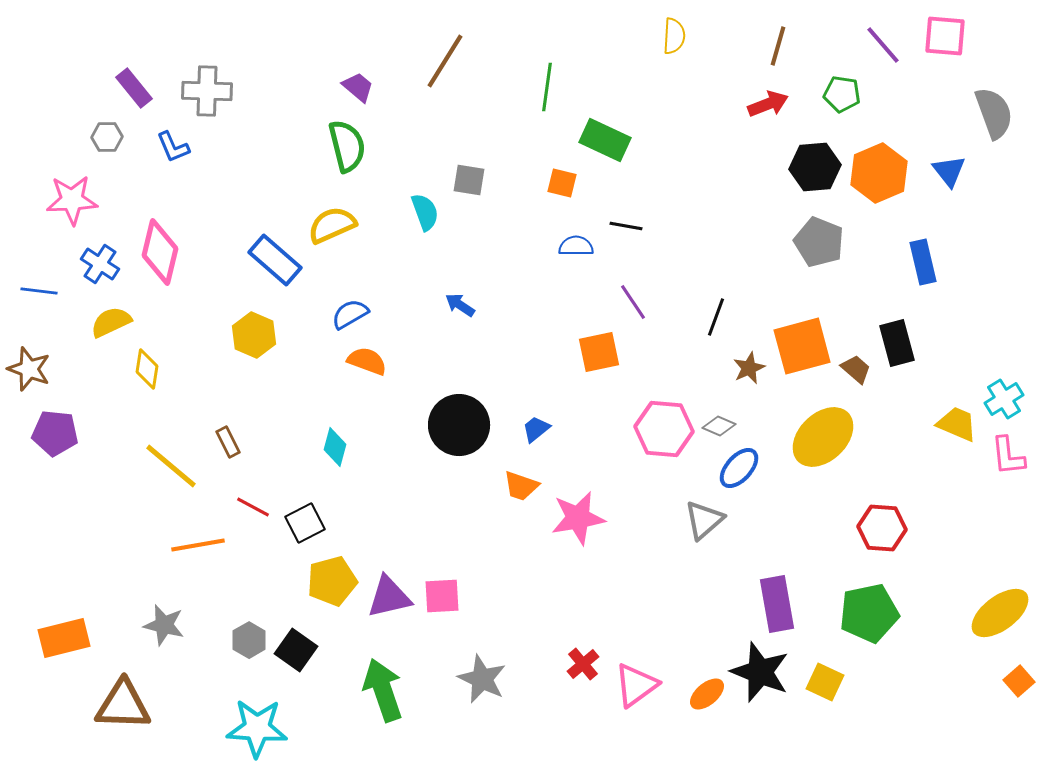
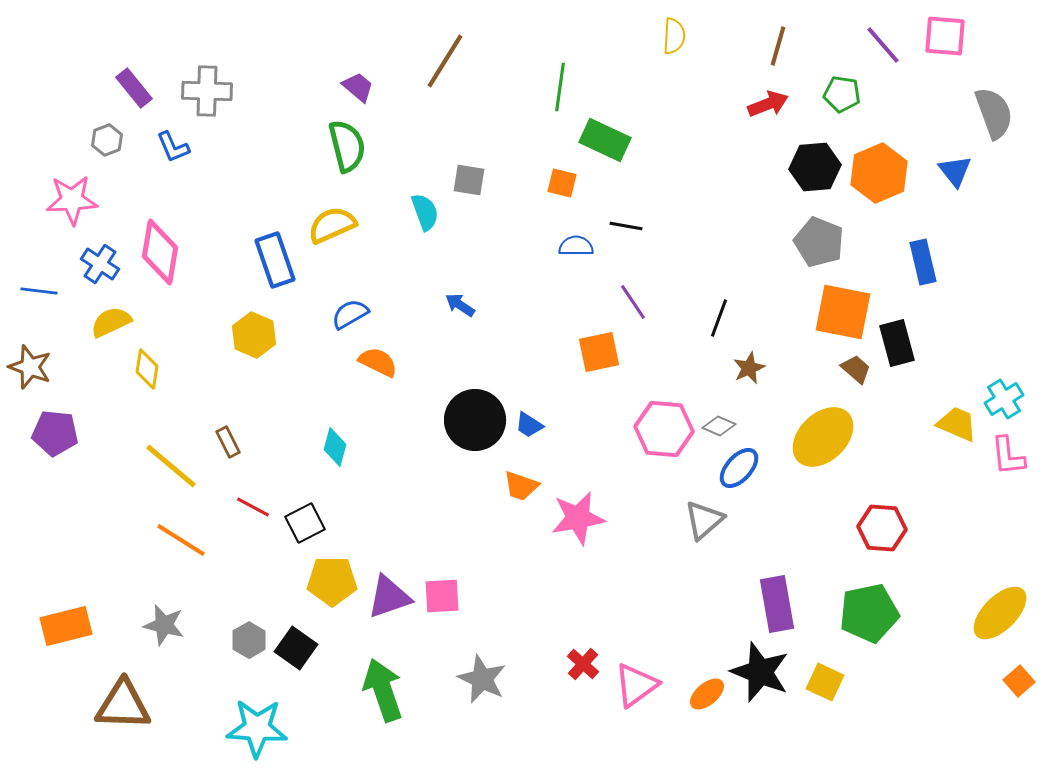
green line at (547, 87): moved 13 px right
gray hexagon at (107, 137): moved 3 px down; rotated 20 degrees counterclockwise
blue triangle at (949, 171): moved 6 px right
pink diamond at (160, 252): rotated 4 degrees counterclockwise
blue rectangle at (275, 260): rotated 30 degrees clockwise
black line at (716, 317): moved 3 px right, 1 px down
orange square at (802, 346): moved 41 px right, 34 px up; rotated 26 degrees clockwise
orange semicircle at (367, 361): moved 11 px right, 1 px down; rotated 6 degrees clockwise
brown star at (29, 369): moved 1 px right, 2 px up
black circle at (459, 425): moved 16 px right, 5 px up
blue trapezoid at (536, 429): moved 7 px left, 4 px up; rotated 108 degrees counterclockwise
orange line at (198, 545): moved 17 px left, 5 px up; rotated 42 degrees clockwise
yellow pentagon at (332, 581): rotated 15 degrees clockwise
purple triangle at (389, 597): rotated 6 degrees counterclockwise
yellow ellipse at (1000, 613): rotated 8 degrees counterclockwise
orange rectangle at (64, 638): moved 2 px right, 12 px up
black square at (296, 650): moved 2 px up
red cross at (583, 664): rotated 8 degrees counterclockwise
